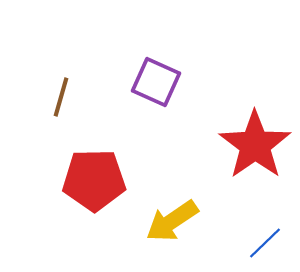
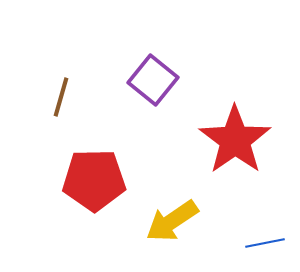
purple square: moved 3 px left, 2 px up; rotated 15 degrees clockwise
red star: moved 20 px left, 5 px up
blue line: rotated 33 degrees clockwise
